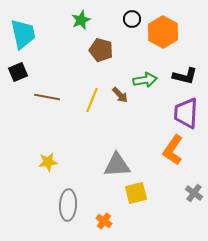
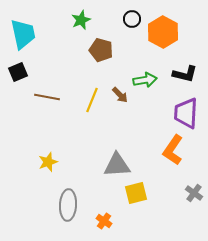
black L-shape: moved 2 px up
yellow star: rotated 12 degrees counterclockwise
